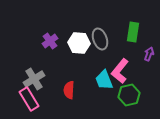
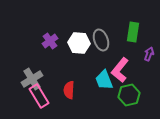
gray ellipse: moved 1 px right, 1 px down
pink L-shape: moved 1 px up
gray cross: moved 2 px left
pink rectangle: moved 10 px right, 3 px up
